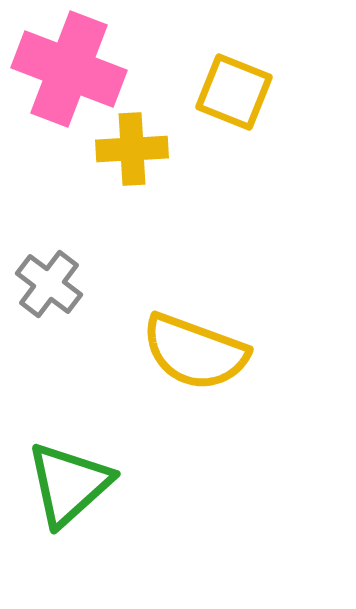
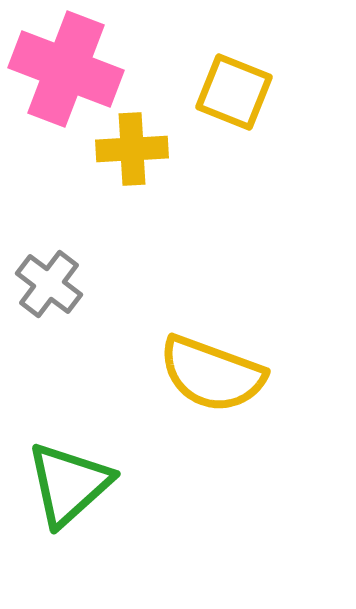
pink cross: moved 3 px left
yellow semicircle: moved 17 px right, 22 px down
